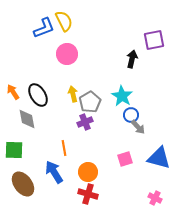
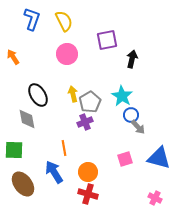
blue L-shape: moved 12 px left, 9 px up; rotated 50 degrees counterclockwise
purple square: moved 47 px left
orange arrow: moved 35 px up
